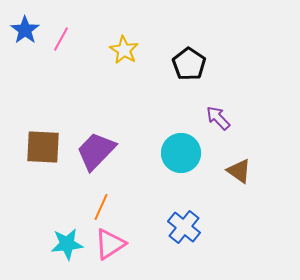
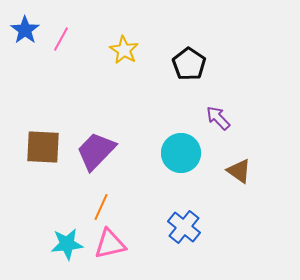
pink triangle: rotated 20 degrees clockwise
